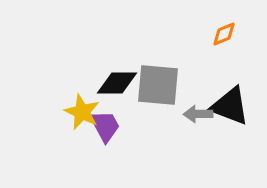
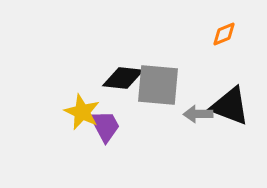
black diamond: moved 6 px right, 5 px up; rotated 6 degrees clockwise
